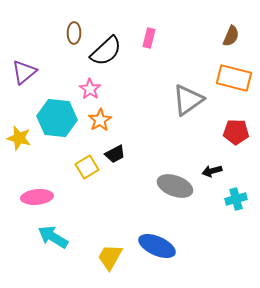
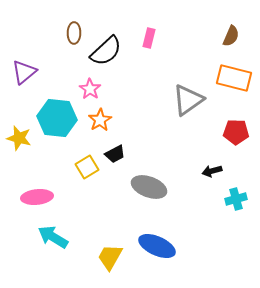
gray ellipse: moved 26 px left, 1 px down
